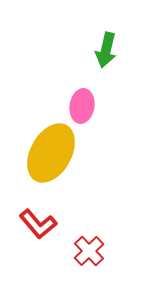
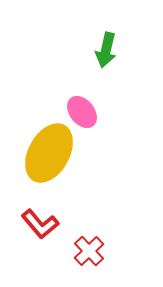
pink ellipse: moved 6 px down; rotated 48 degrees counterclockwise
yellow ellipse: moved 2 px left
red L-shape: moved 2 px right
